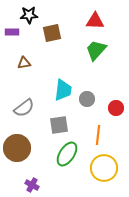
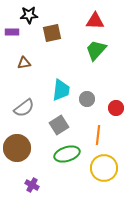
cyan trapezoid: moved 2 px left
gray square: rotated 24 degrees counterclockwise
green ellipse: rotated 40 degrees clockwise
